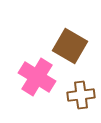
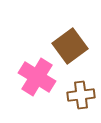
brown square: rotated 24 degrees clockwise
